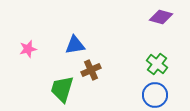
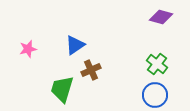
blue triangle: rotated 25 degrees counterclockwise
